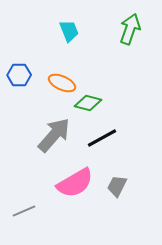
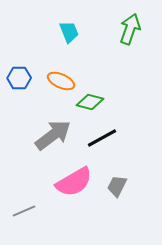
cyan trapezoid: moved 1 px down
blue hexagon: moved 3 px down
orange ellipse: moved 1 px left, 2 px up
green diamond: moved 2 px right, 1 px up
gray arrow: moved 1 px left; rotated 12 degrees clockwise
pink semicircle: moved 1 px left, 1 px up
